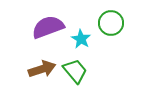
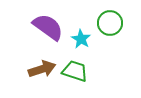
green circle: moved 1 px left
purple semicircle: rotated 56 degrees clockwise
green trapezoid: rotated 32 degrees counterclockwise
